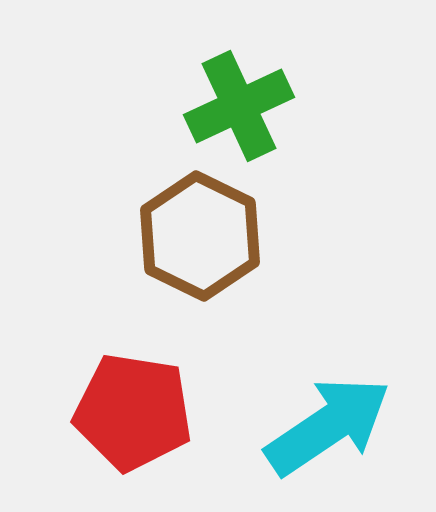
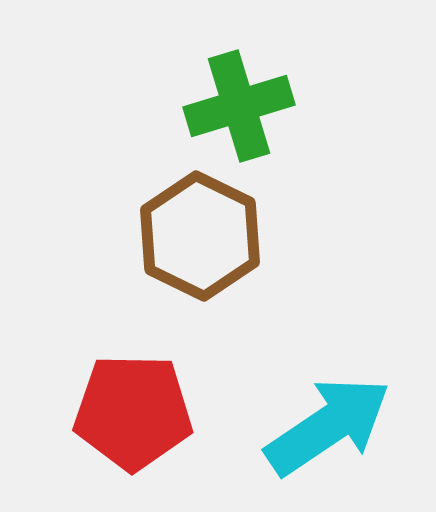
green cross: rotated 8 degrees clockwise
red pentagon: rotated 8 degrees counterclockwise
